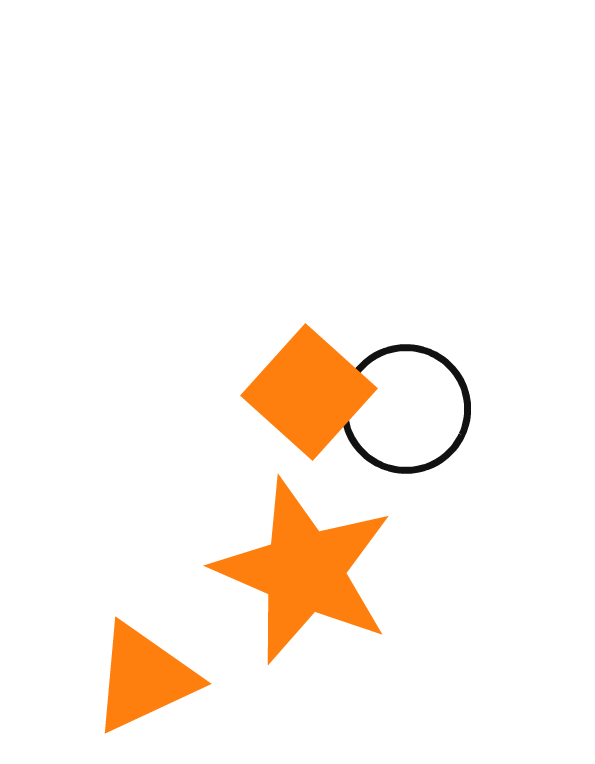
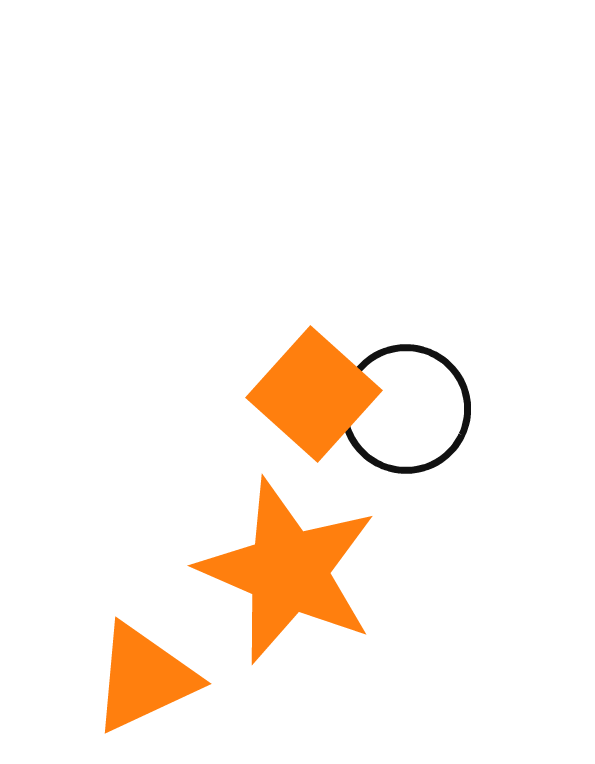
orange square: moved 5 px right, 2 px down
orange star: moved 16 px left
